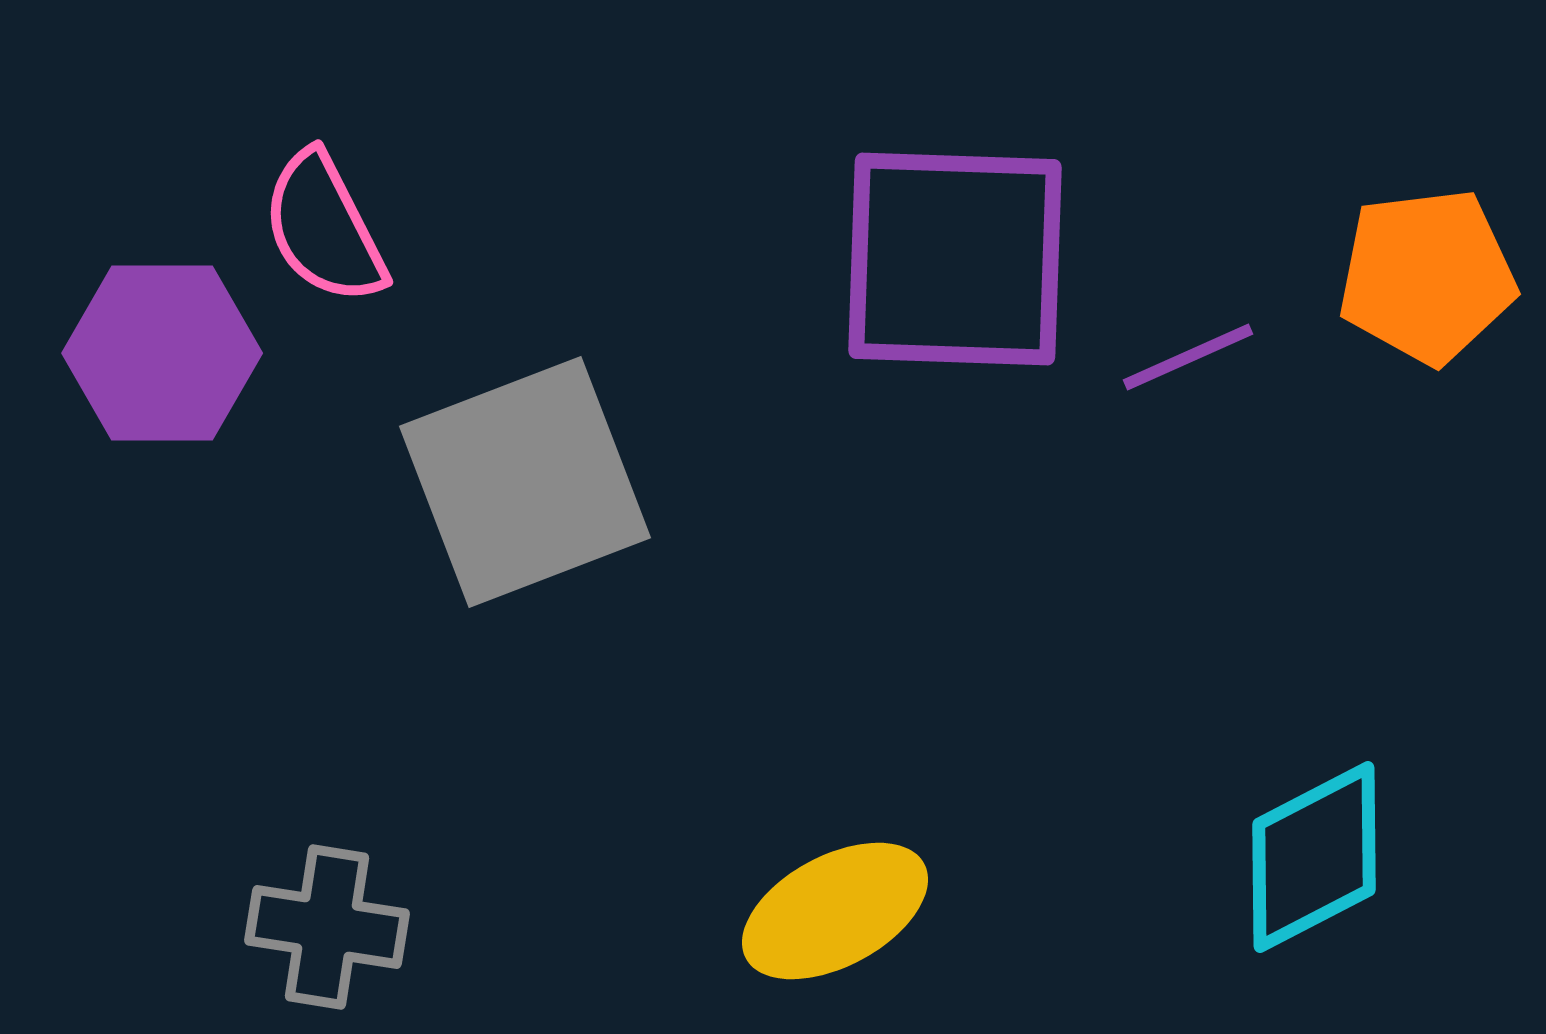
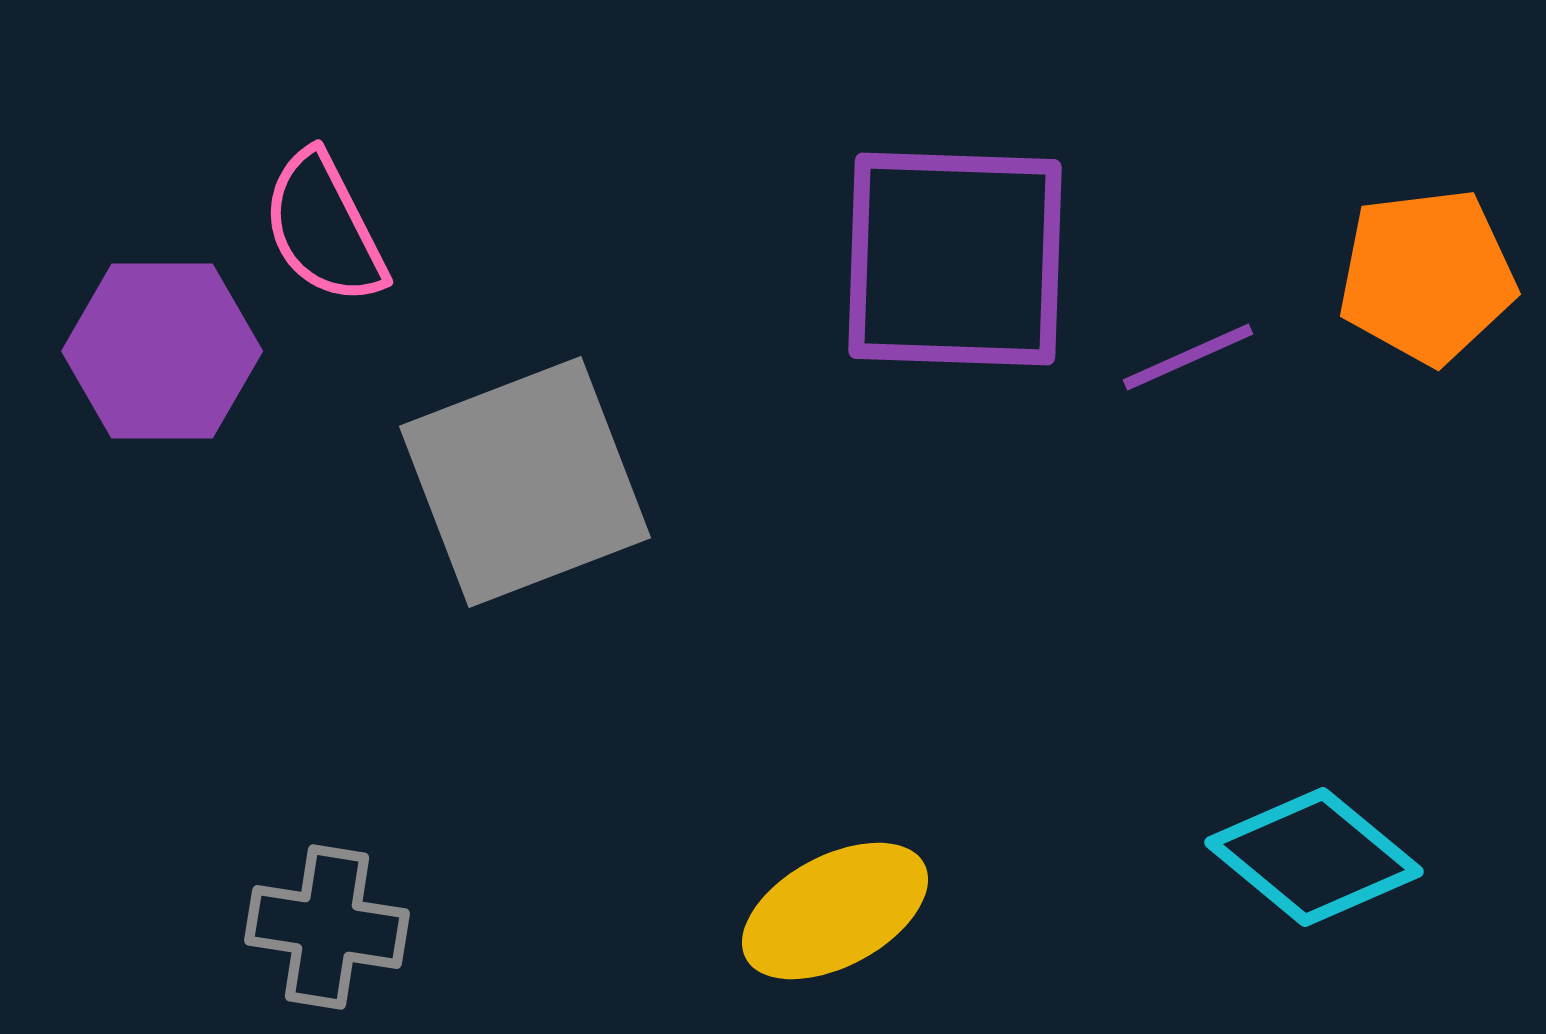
purple hexagon: moved 2 px up
cyan diamond: rotated 67 degrees clockwise
